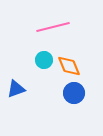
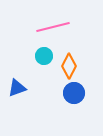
cyan circle: moved 4 px up
orange diamond: rotated 50 degrees clockwise
blue triangle: moved 1 px right, 1 px up
